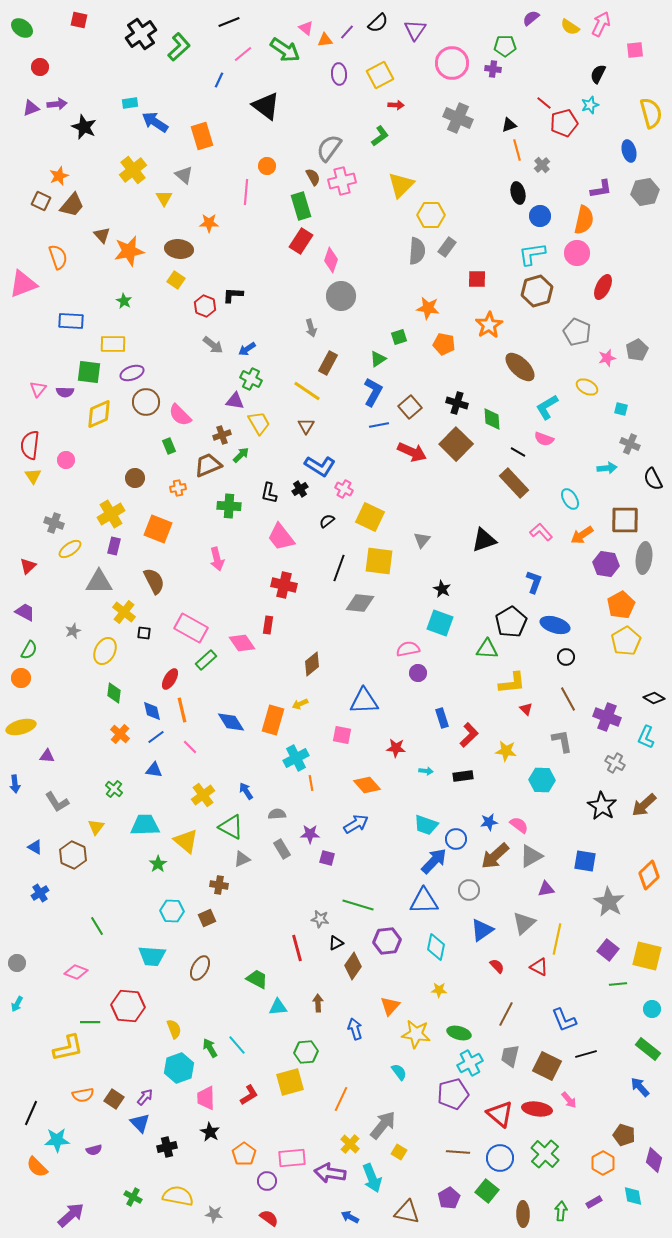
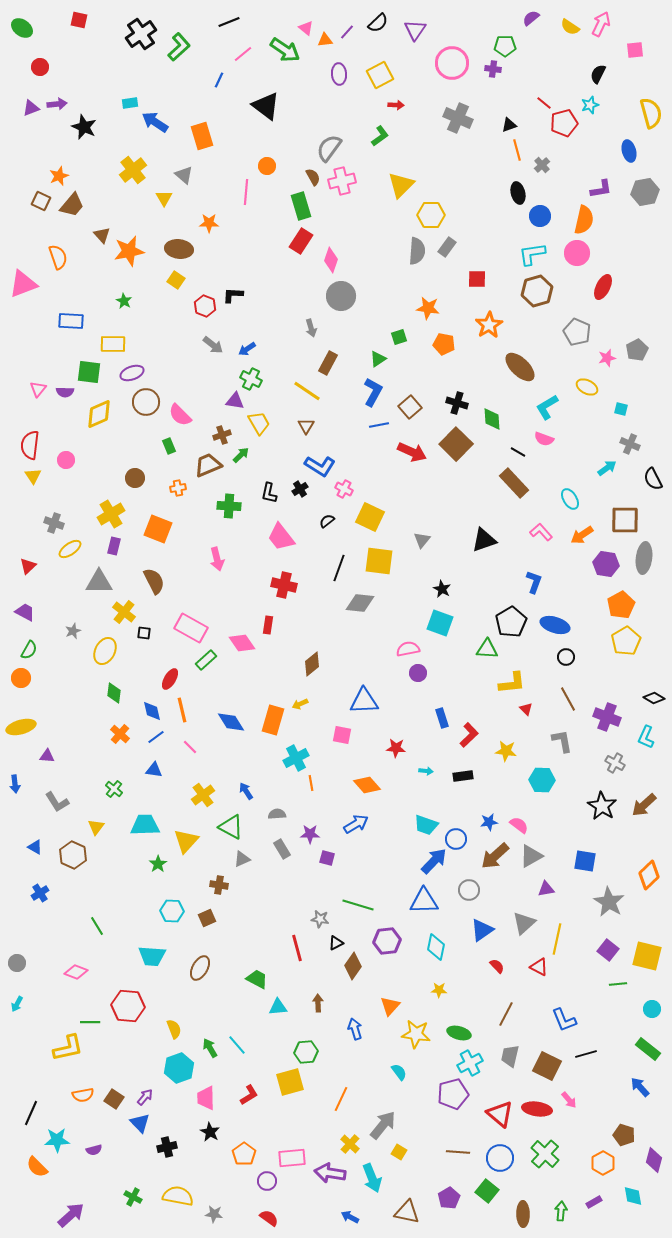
cyan arrow at (607, 468): rotated 30 degrees counterclockwise
yellow triangle at (186, 841): rotated 32 degrees clockwise
